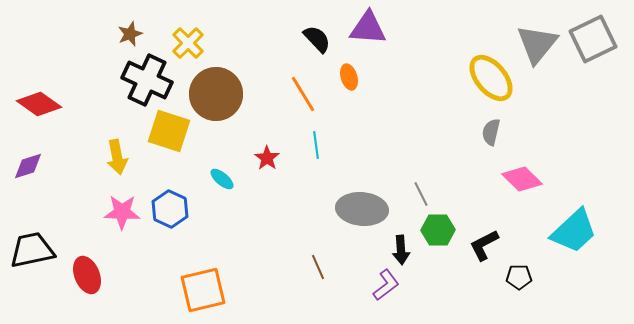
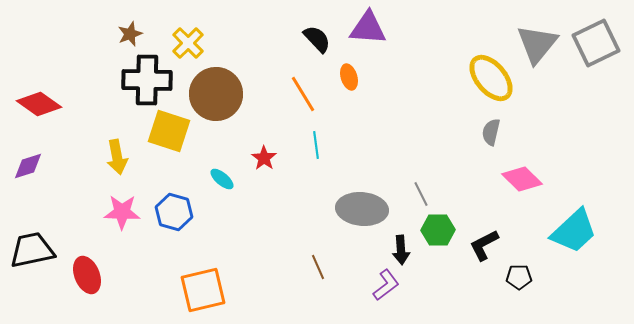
gray square: moved 3 px right, 4 px down
black cross: rotated 24 degrees counterclockwise
red star: moved 3 px left
blue hexagon: moved 4 px right, 3 px down; rotated 9 degrees counterclockwise
